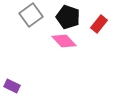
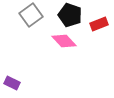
black pentagon: moved 2 px right, 2 px up
red rectangle: rotated 30 degrees clockwise
purple rectangle: moved 3 px up
